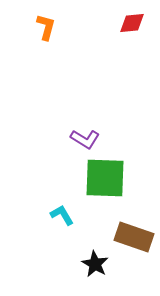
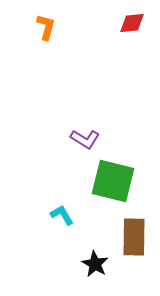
green square: moved 8 px right, 3 px down; rotated 12 degrees clockwise
brown rectangle: rotated 72 degrees clockwise
